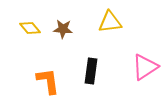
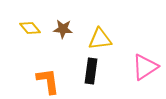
yellow triangle: moved 10 px left, 17 px down
